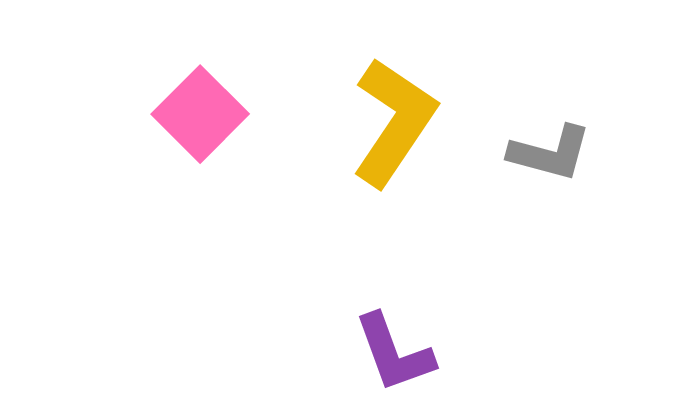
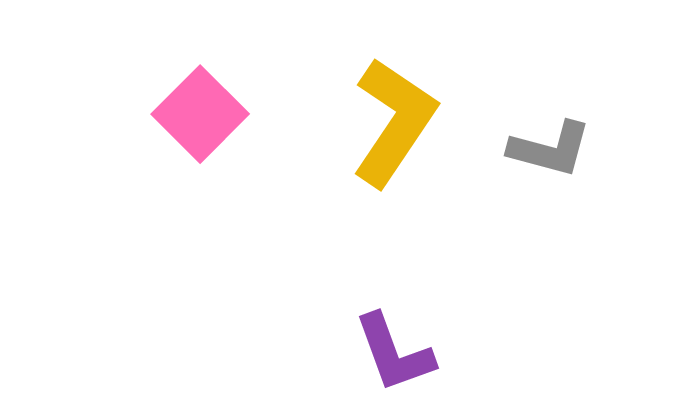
gray L-shape: moved 4 px up
